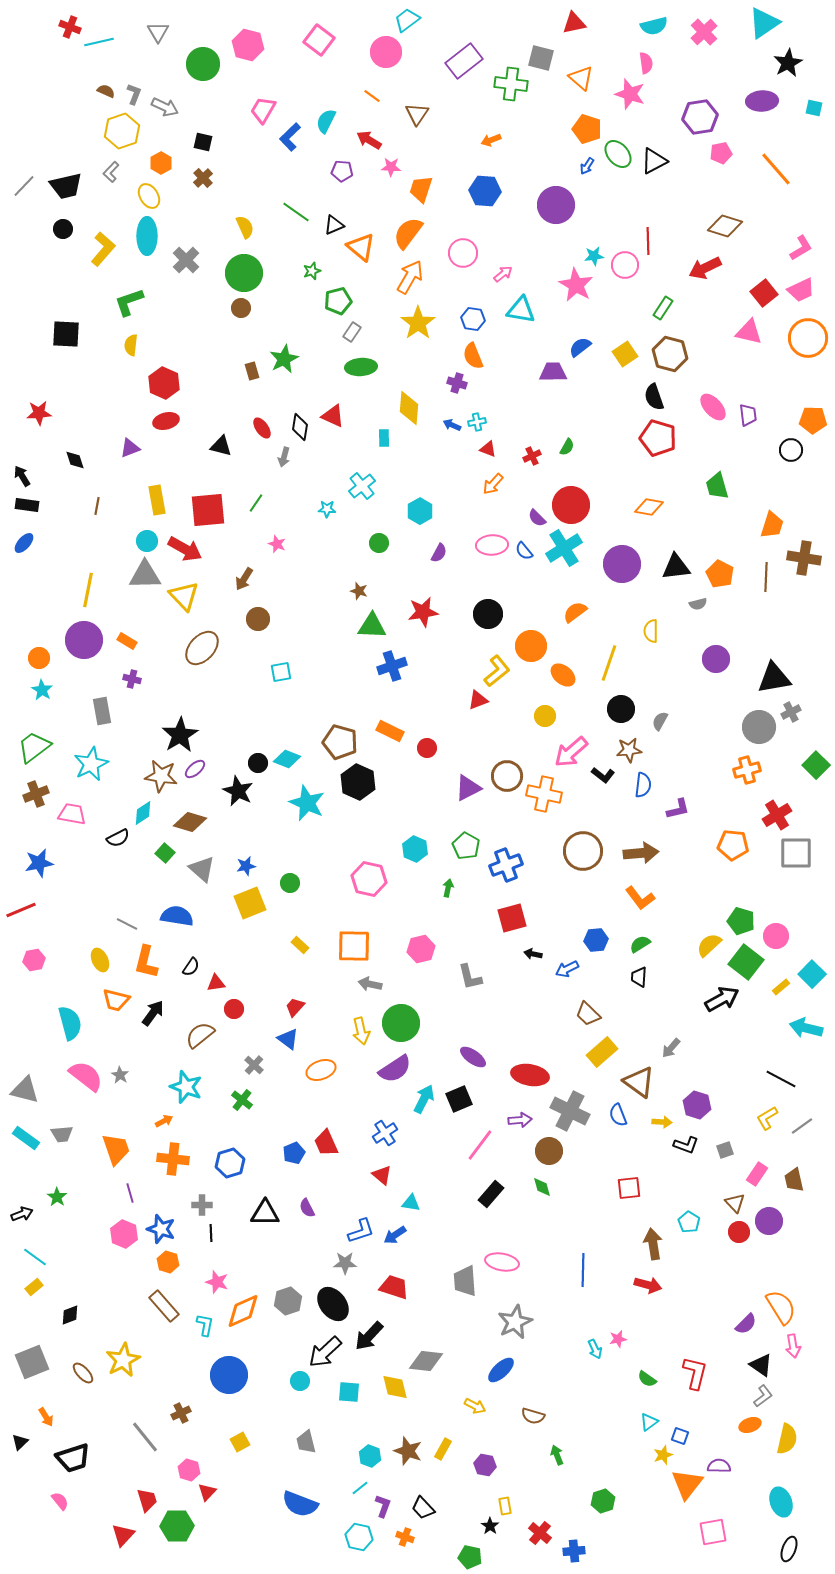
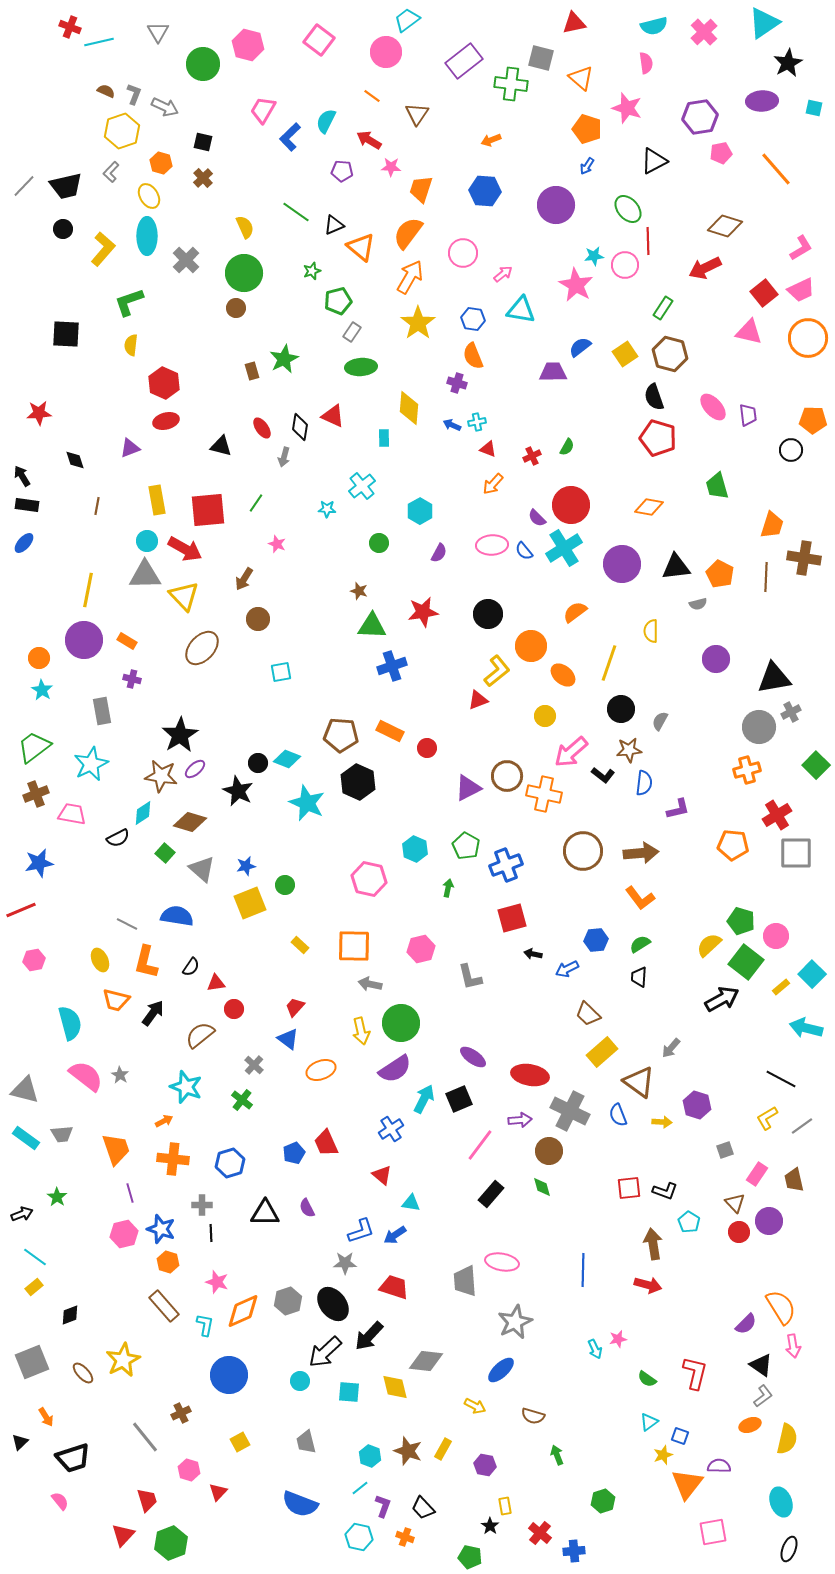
pink star at (630, 94): moved 3 px left, 14 px down
green ellipse at (618, 154): moved 10 px right, 55 px down
orange hexagon at (161, 163): rotated 15 degrees counterclockwise
brown circle at (241, 308): moved 5 px left
brown pentagon at (340, 742): moved 1 px right, 7 px up; rotated 12 degrees counterclockwise
blue semicircle at (643, 785): moved 1 px right, 2 px up
green circle at (290, 883): moved 5 px left, 2 px down
blue cross at (385, 1133): moved 6 px right, 4 px up
black L-shape at (686, 1145): moved 21 px left, 46 px down
pink hexagon at (124, 1234): rotated 24 degrees clockwise
red triangle at (207, 1492): moved 11 px right
green hexagon at (177, 1526): moved 6 px left, 17 px down; rotated 20 degrees counterclockwise
